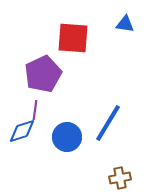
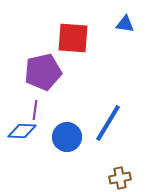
purple pentagon: moved 2 px up; rotated 12 degrees clockwise
blue diamond: rotated 20 degrees clockwise
